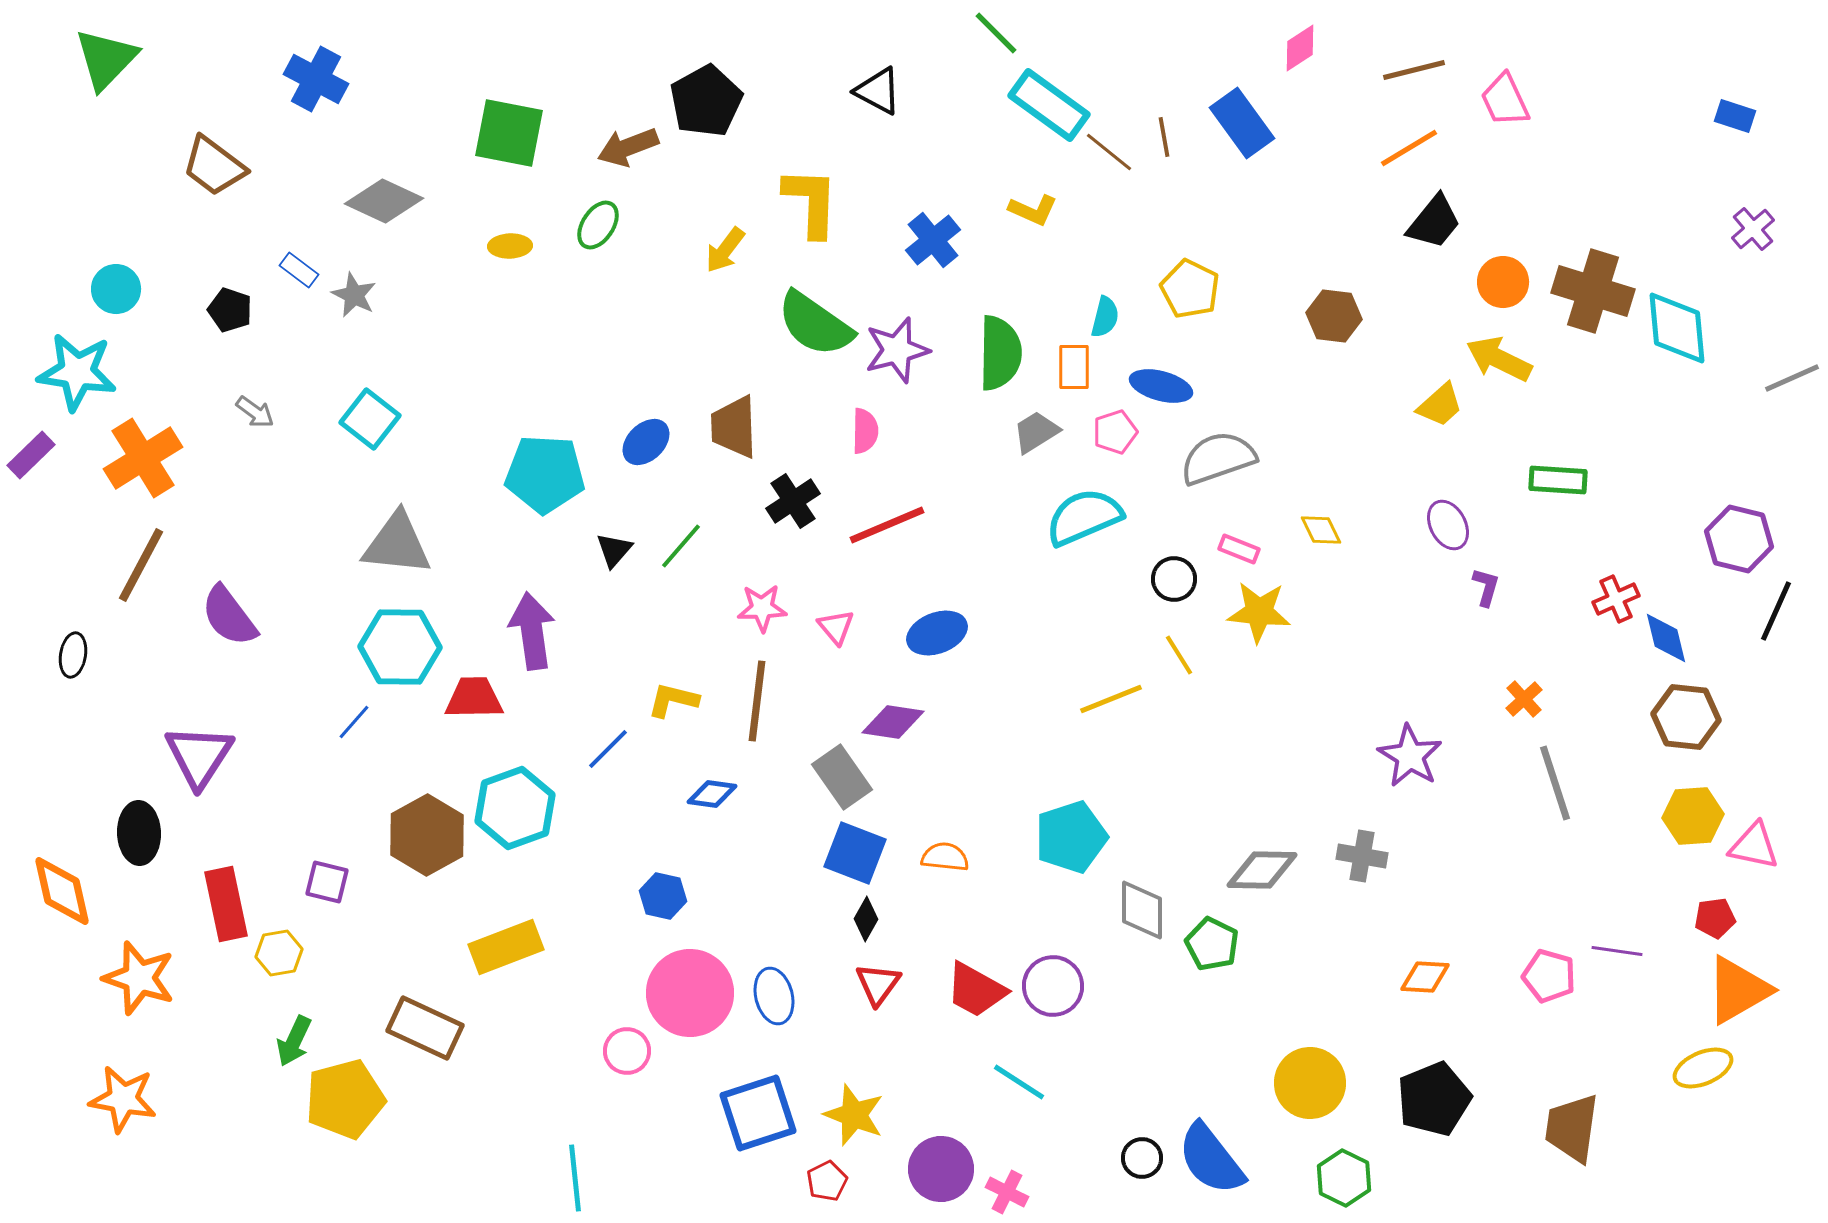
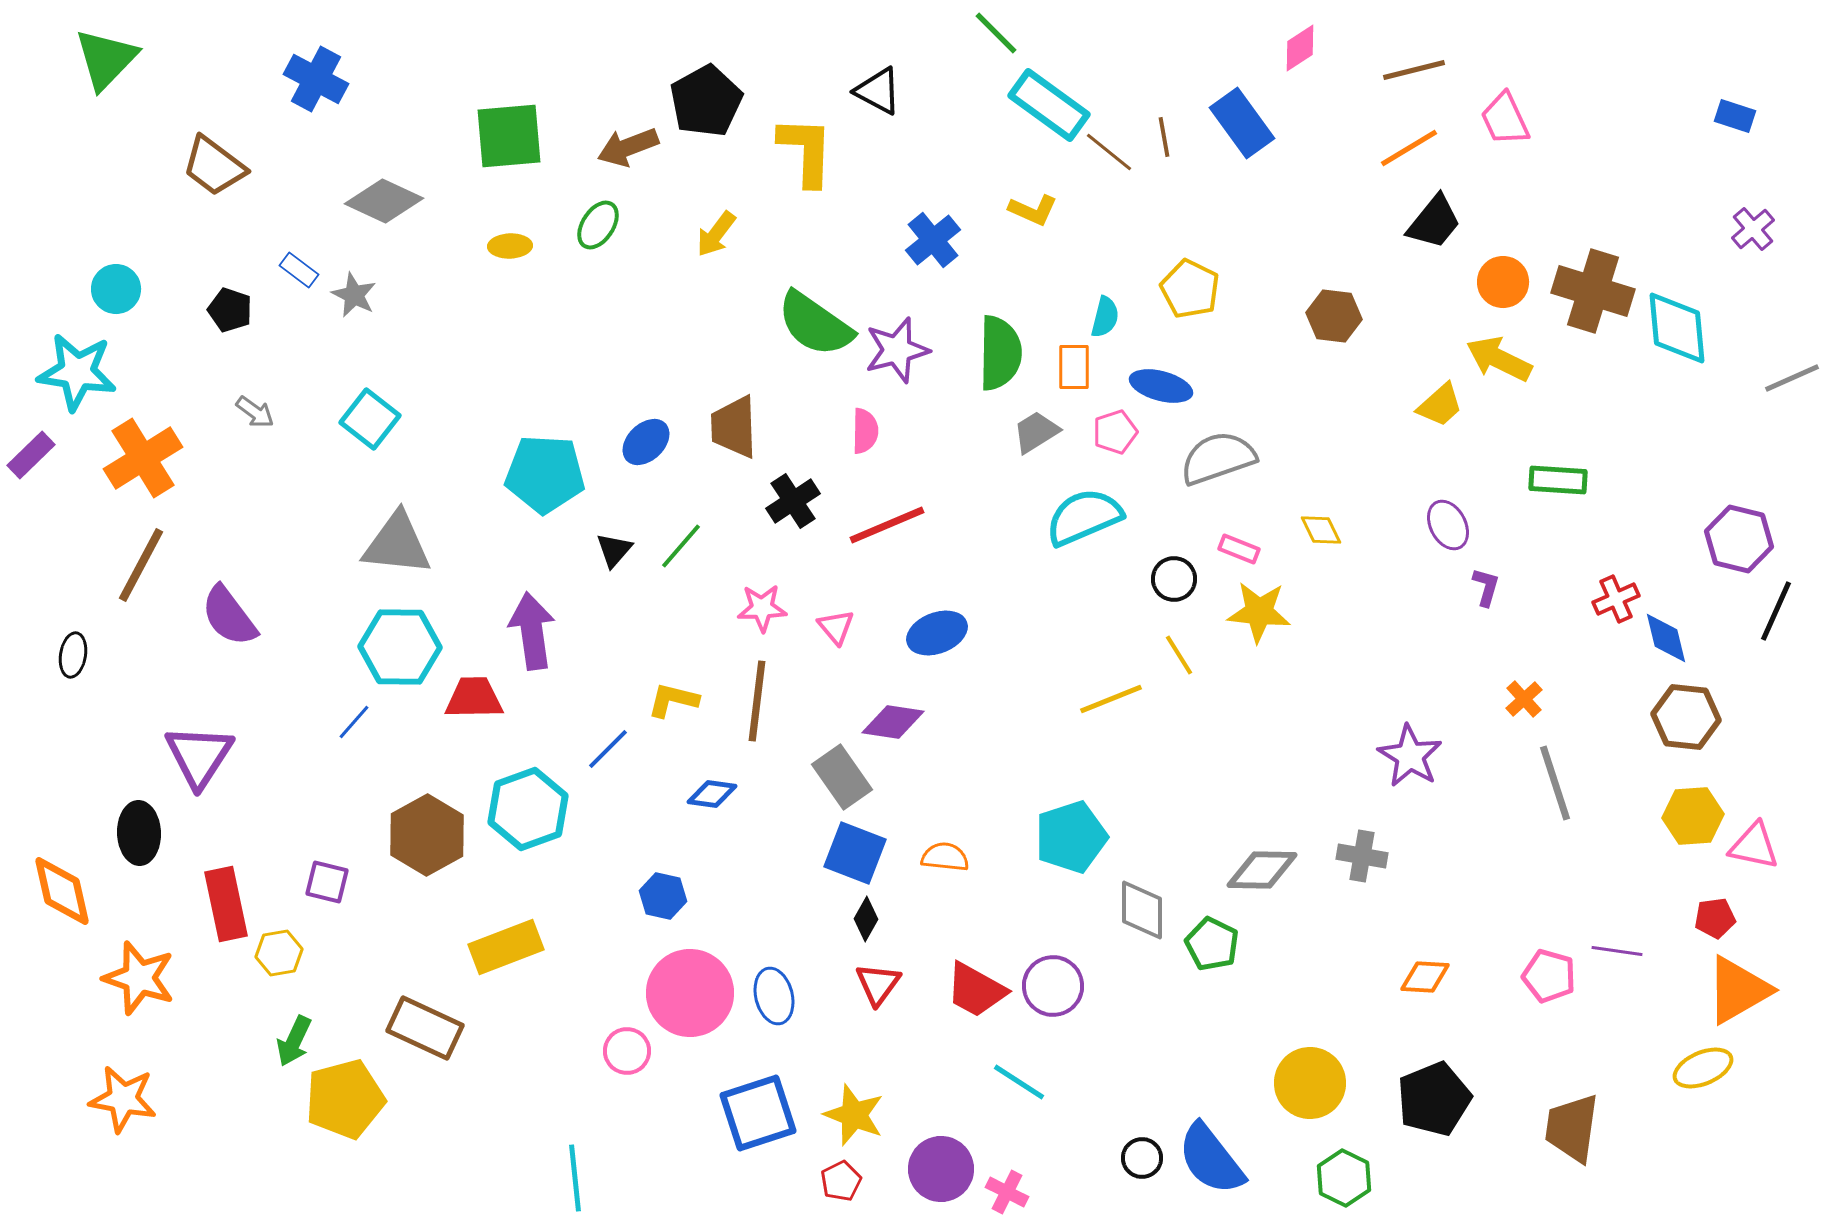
pink trapezoid at (1505, 100): moved 19 px down
green square at (509, 133): moved 3 px down; rotated 16 degrees counterclockwise
yellow L-shape at (811, 202): moved 5 px left, 51 px up
yellow arrow at (725, 250): moved 9 px left, 16 px up
cyan hexagon at (515, 808): moved 13 px right, 1 px down
red pentagon at (827, 1181): moved 14 px right
